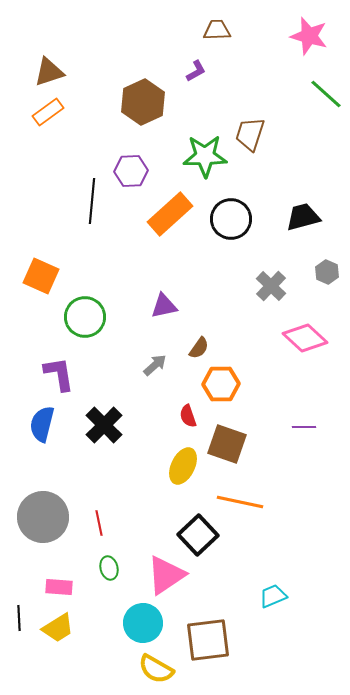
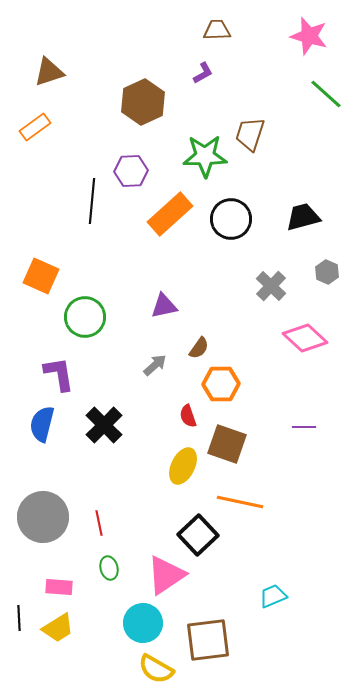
purple L-shape at (196, 71): moved 7 px right, 2 px down
orange rectangle at (48, 112): moved 13 px left, 15 px down
